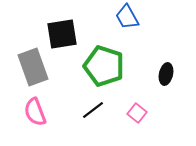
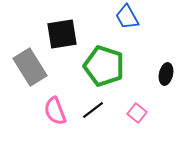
gray rectangle: moved 3 px left; rotated 12 degrees counterclockwise
pink semicircle: moved 20 px right, 1 px up
